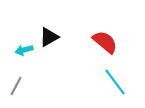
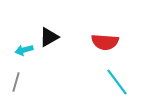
red semicircle: rotated 144 degrees clockwise
cyan line: moved 2 px right
gray line: moved 4 px up; rotated 12 degrees counterclockwise
